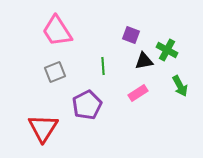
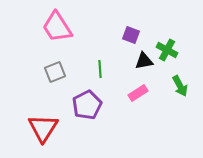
pink trapezoid: moved 4 px up
green line: moved 3 px left, 3 px down
